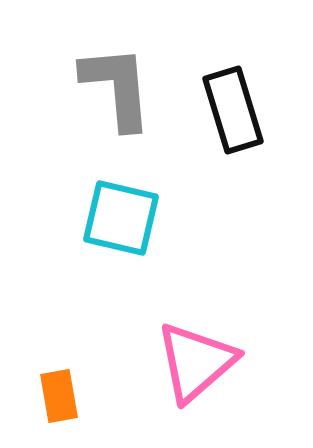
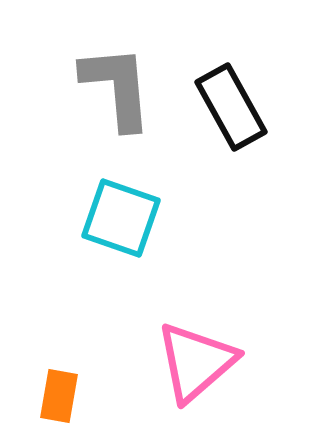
black rectangle: moved 2 px left, 3 px up; rotated 12 degrees counterclockwise
cyan square: rotated 6 degrees clockwise
orange rectangle: rotated 20 degrees clockwise
